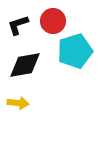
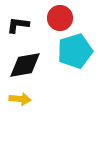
red circle: moved 7 px right, 3 px up
black L-shape: rotated 25 degrees clockwise
yellow arrow: moved 2 px right, 4 px up
